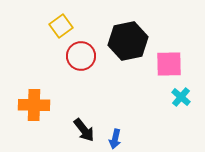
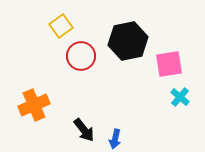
pink square: rotated 8 degrees counterclockwise
cyan cross: moved 1 px left
orange cross: rotated 24 degrees counterclockwise
